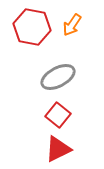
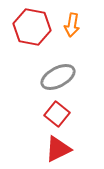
orange arrow: rotated 25 degrees counterclockwise
red square: moved 1 px left, 1 px up
